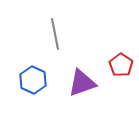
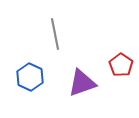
blue hexagon: moved 3 px left, 3 px up
